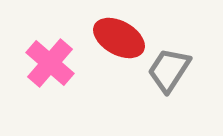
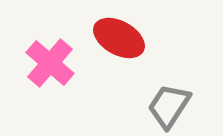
gray trapezoid: moved 36 px down
